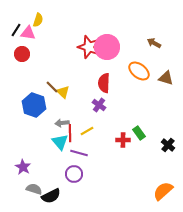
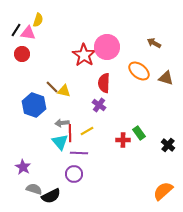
red star: moved 5 px left, 8 px down; rotated 15 degrees clockwise
yellow triangle: moved 1 px right, 1 px up; rotated 32 degrees counterclockwise
purple line: rotated 12 degrees counterclockwise
